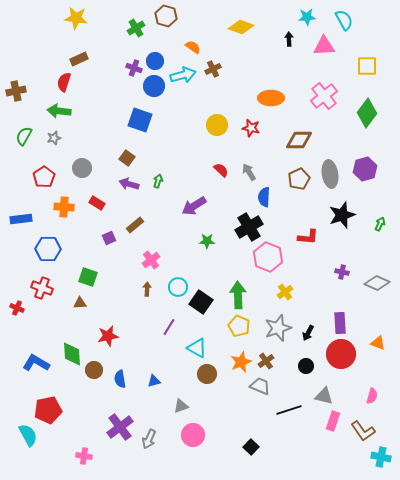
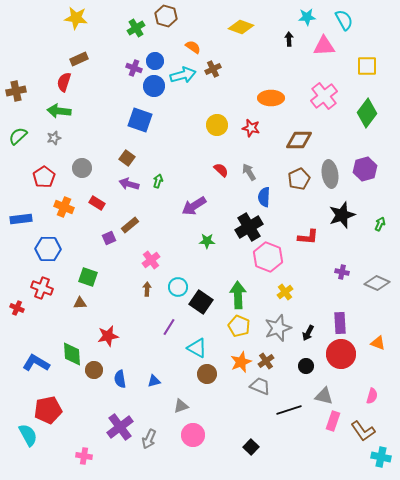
green semicircle at (24, 136): moved 6 px left; rotated 18 degrees clockwise
orange cross at (64, 207): rotated 18 degrees clockwise
brown rectangle at (135, 225): moved 5 px left
